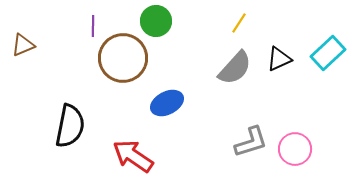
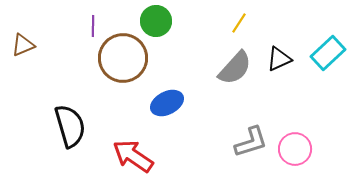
black semicircle: rotated 27 degrees counterclockwise
